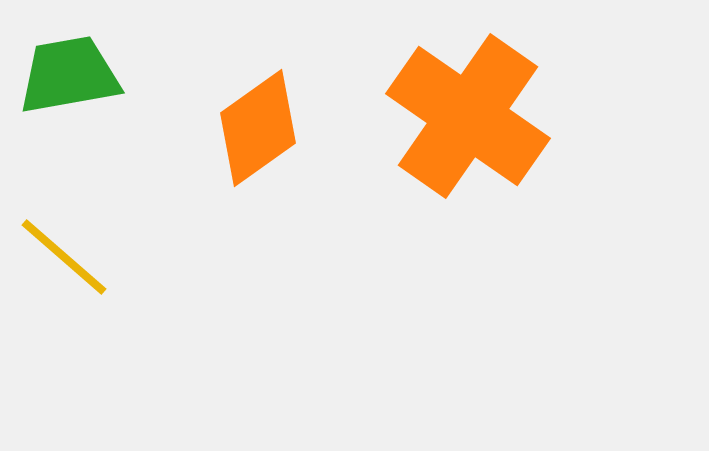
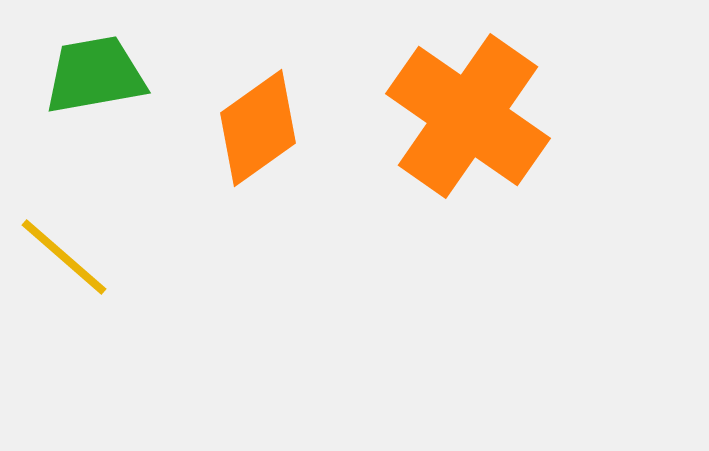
green trapezoid: moved 26 px right
